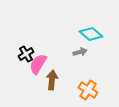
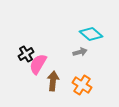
brown arrow: moved 1 px right, 1 px down
orange cross: moved 6 px left, 5 px up
